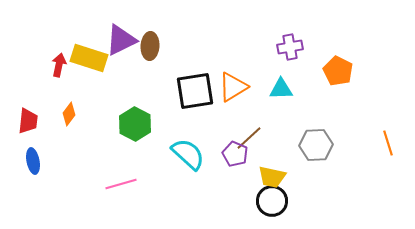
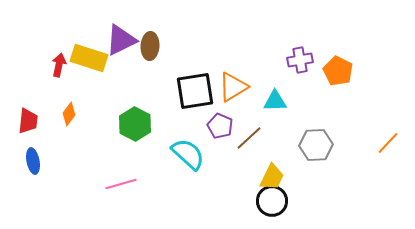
purple cross: moved 10 px right, 13 px down
cyan triangle: moved 6 px left, 12 px down
orange line: rotated 60 degrees clockwise
purple pentagon: moved 15 px left, 28 px up
yellow trapezoid: rotated 76 degrees counterclockwise
